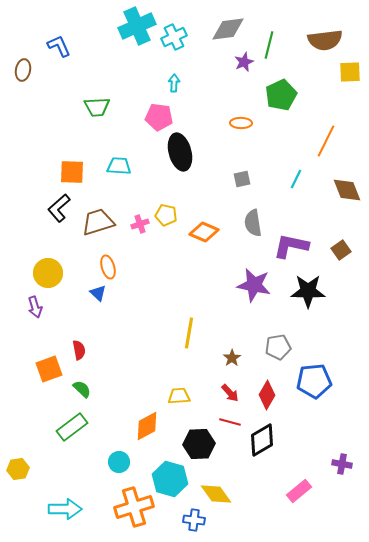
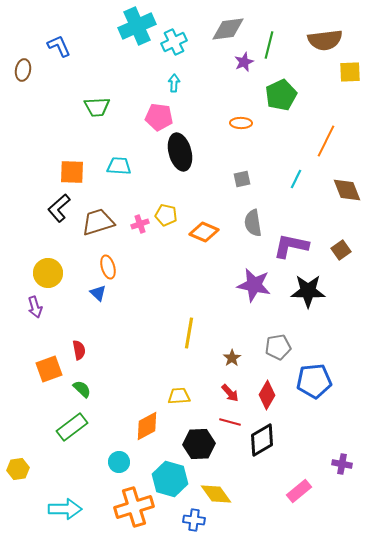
cyan cross at (174, 37): moved 5 px down
